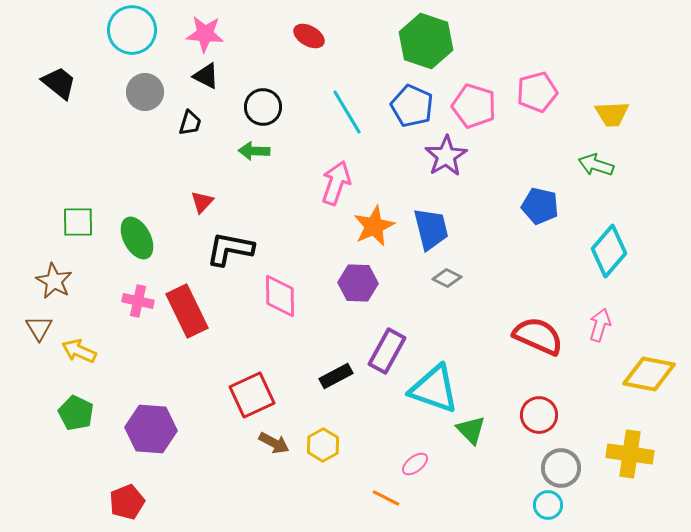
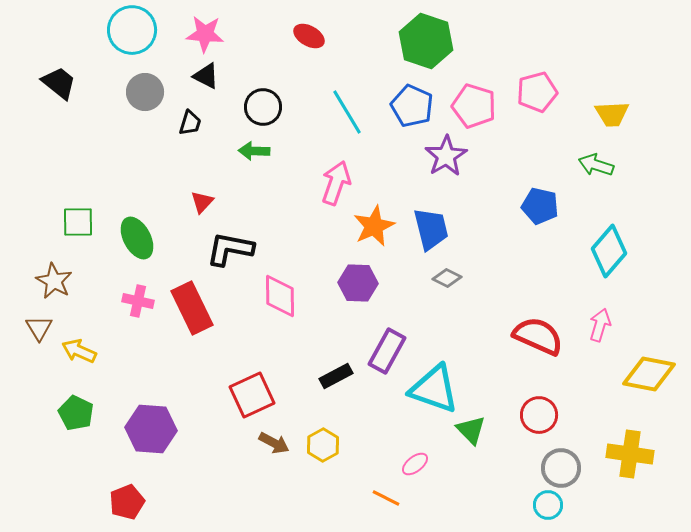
red rectangle at (187, 311): moved 5 px right, 3 px up
